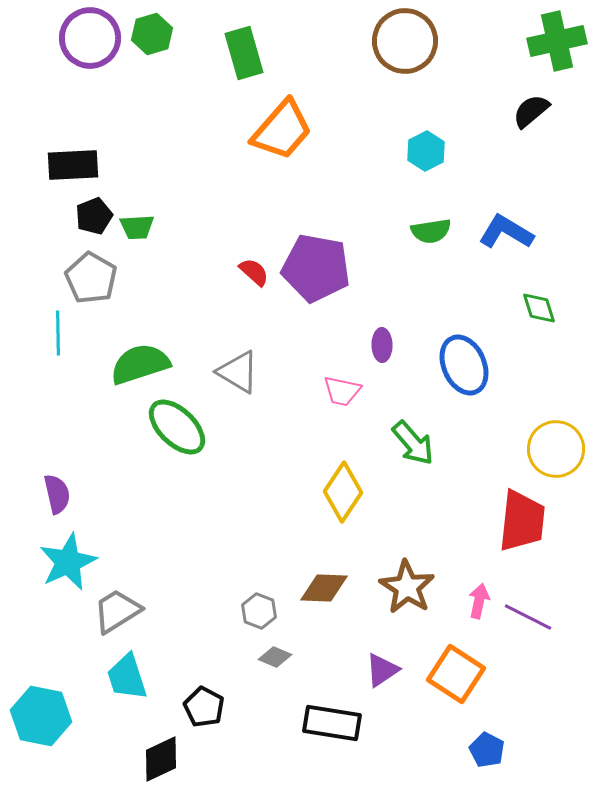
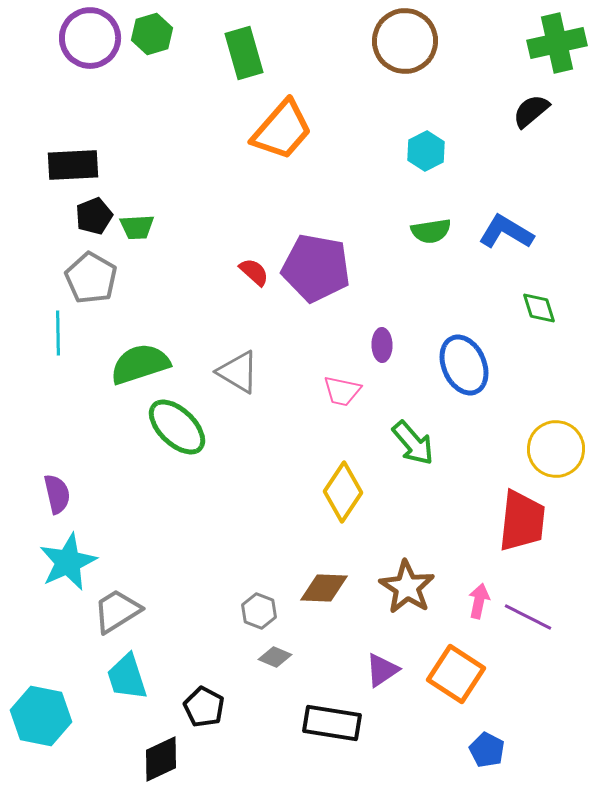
green cross at (557, 41): moved 2 px down
